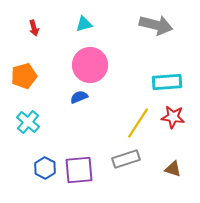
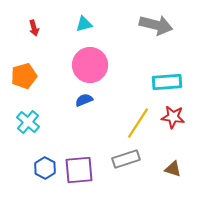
blue semicircle: moved 5 px right, 3 px down
